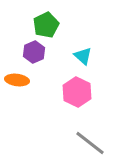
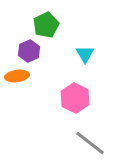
purple hexagon: moved 5 px left, 1 px up
cyan triangle: moved 2 px right, 2 px up; rotated 18 degrees clockwise
orange ellipse: moved 4 px up; rotated 15 degrees counterclockwise
pink hexagon: moved 2 px left, 6 px down
